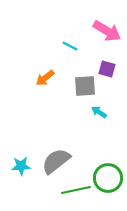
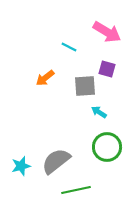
pink arrow: moved 1 px down
cyan line: moved 1 px left, 1 px down
cyan star: rotated 12 degrees counterclockwise
green circle: moved 1 px left, 31 px up
